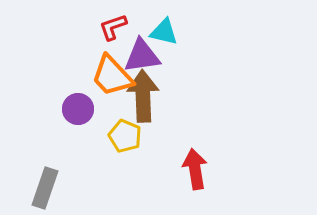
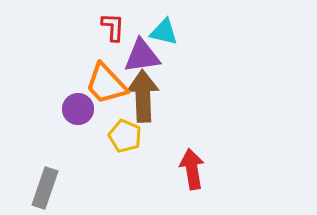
red L-shape: rotated 112 degrees clockwise
orange trapezoid: moved 6 px left, 8 px down
red arrow: moved 3 px left
